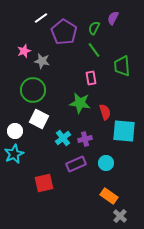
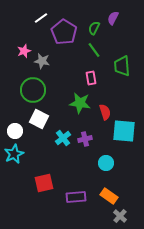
purple rectangle: moved 33 px down; rotated 18 degrees clockwise
